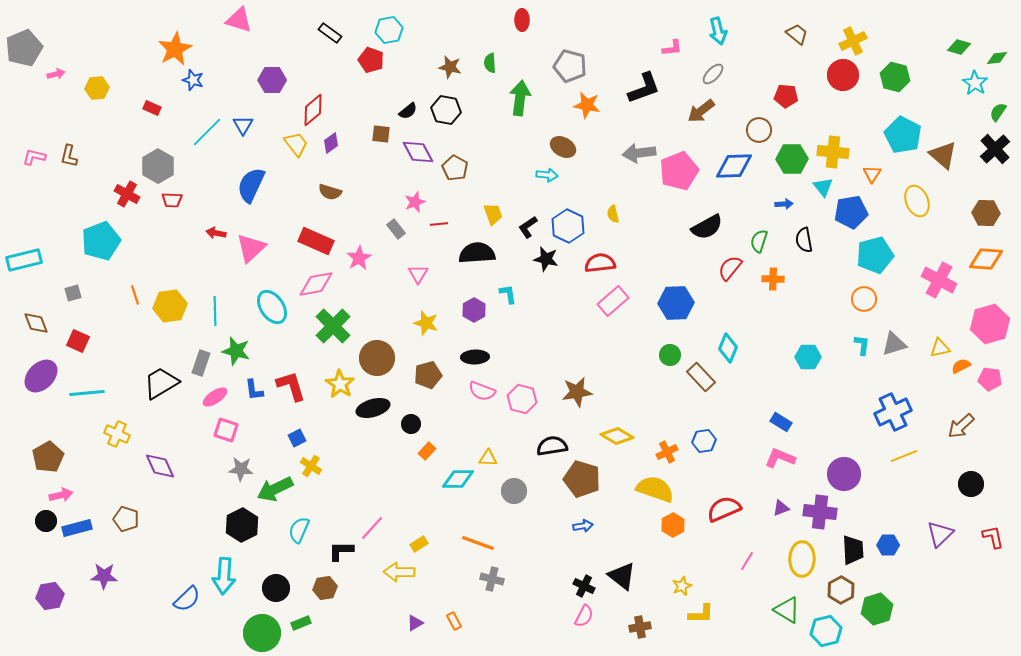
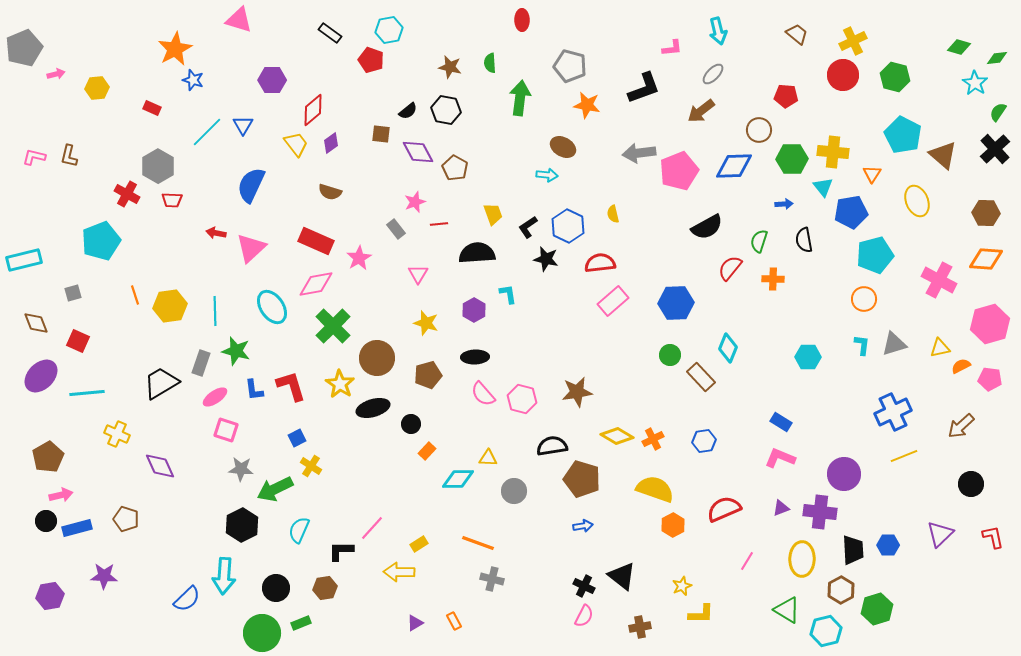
pink semicircle at (482, 391): moved 1 px right, 3 px down; rotated 28 degrees clockwise
orange cross at (667, 452): moved 14 px left, 13 px up
